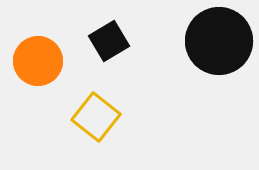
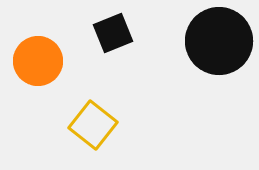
black square: moved 4 px right, 8 px up; rotated 9 degrees clockwise
yellow square: moved 3 px left, 8 px down
